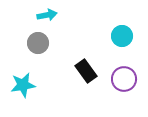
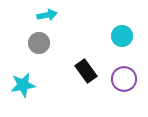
gray circle: moved 1 px right
